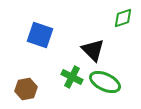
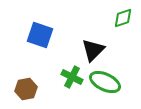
black triangle: rotated 30 degrees clockwise
